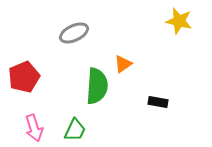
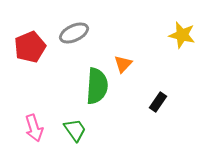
yellow star: moved 3 px right, 14 px down
orange triangle: rotated 12 degrees counterclockwise
red pentagon: moved 6 px right, 30 px up
black rectangle: rotated 66 degrees counterclockwise
green trapezoid: rotated 60 degrees counterclockwise
